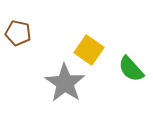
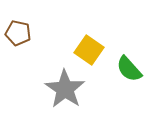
green semicircle: moved 2 px left
gray star: moved 6 px down
